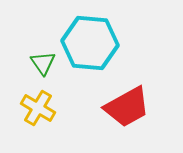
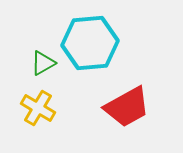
cyan hexagon: rotated 10 degrees counterclockwise
green triangle: rotated 36 degrees clockwise
